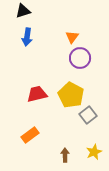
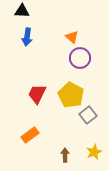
black triangle: moved 1 px left; rotated 21 degrees clockwise
orange triangle: rotated 24 degrees counterclockwise
red trapezoid: rotated 50 degrees counterclockwise
